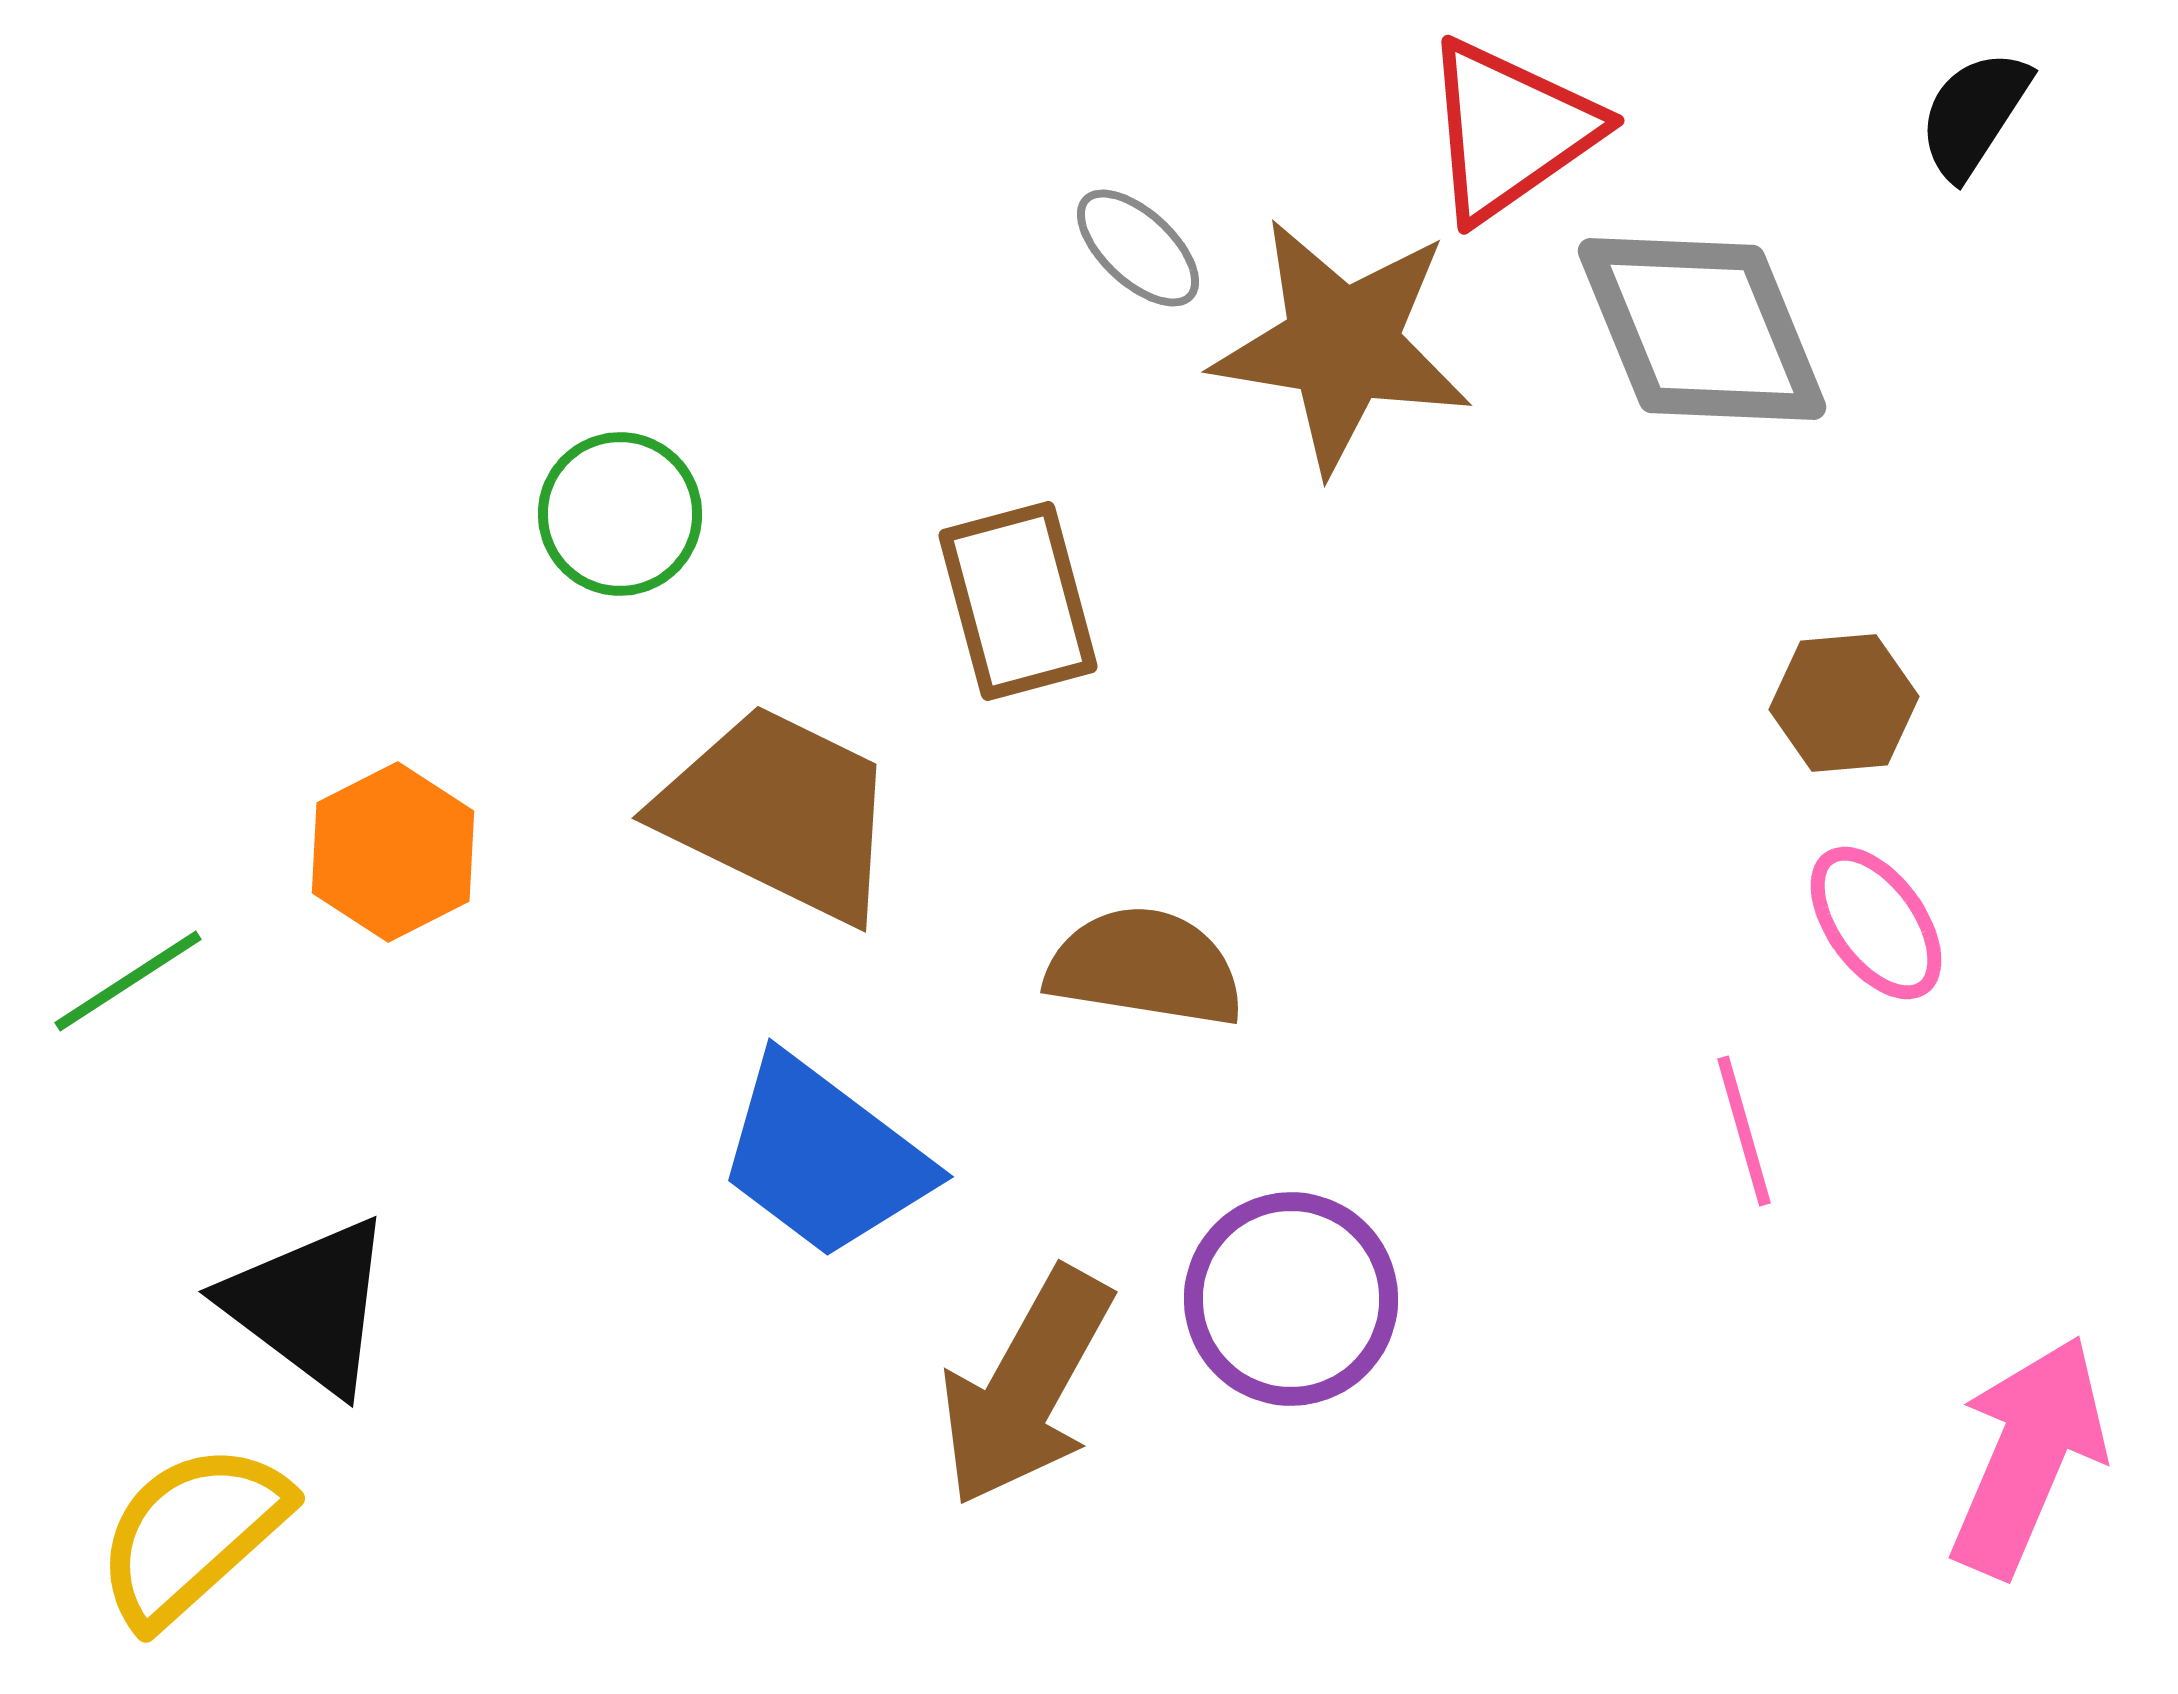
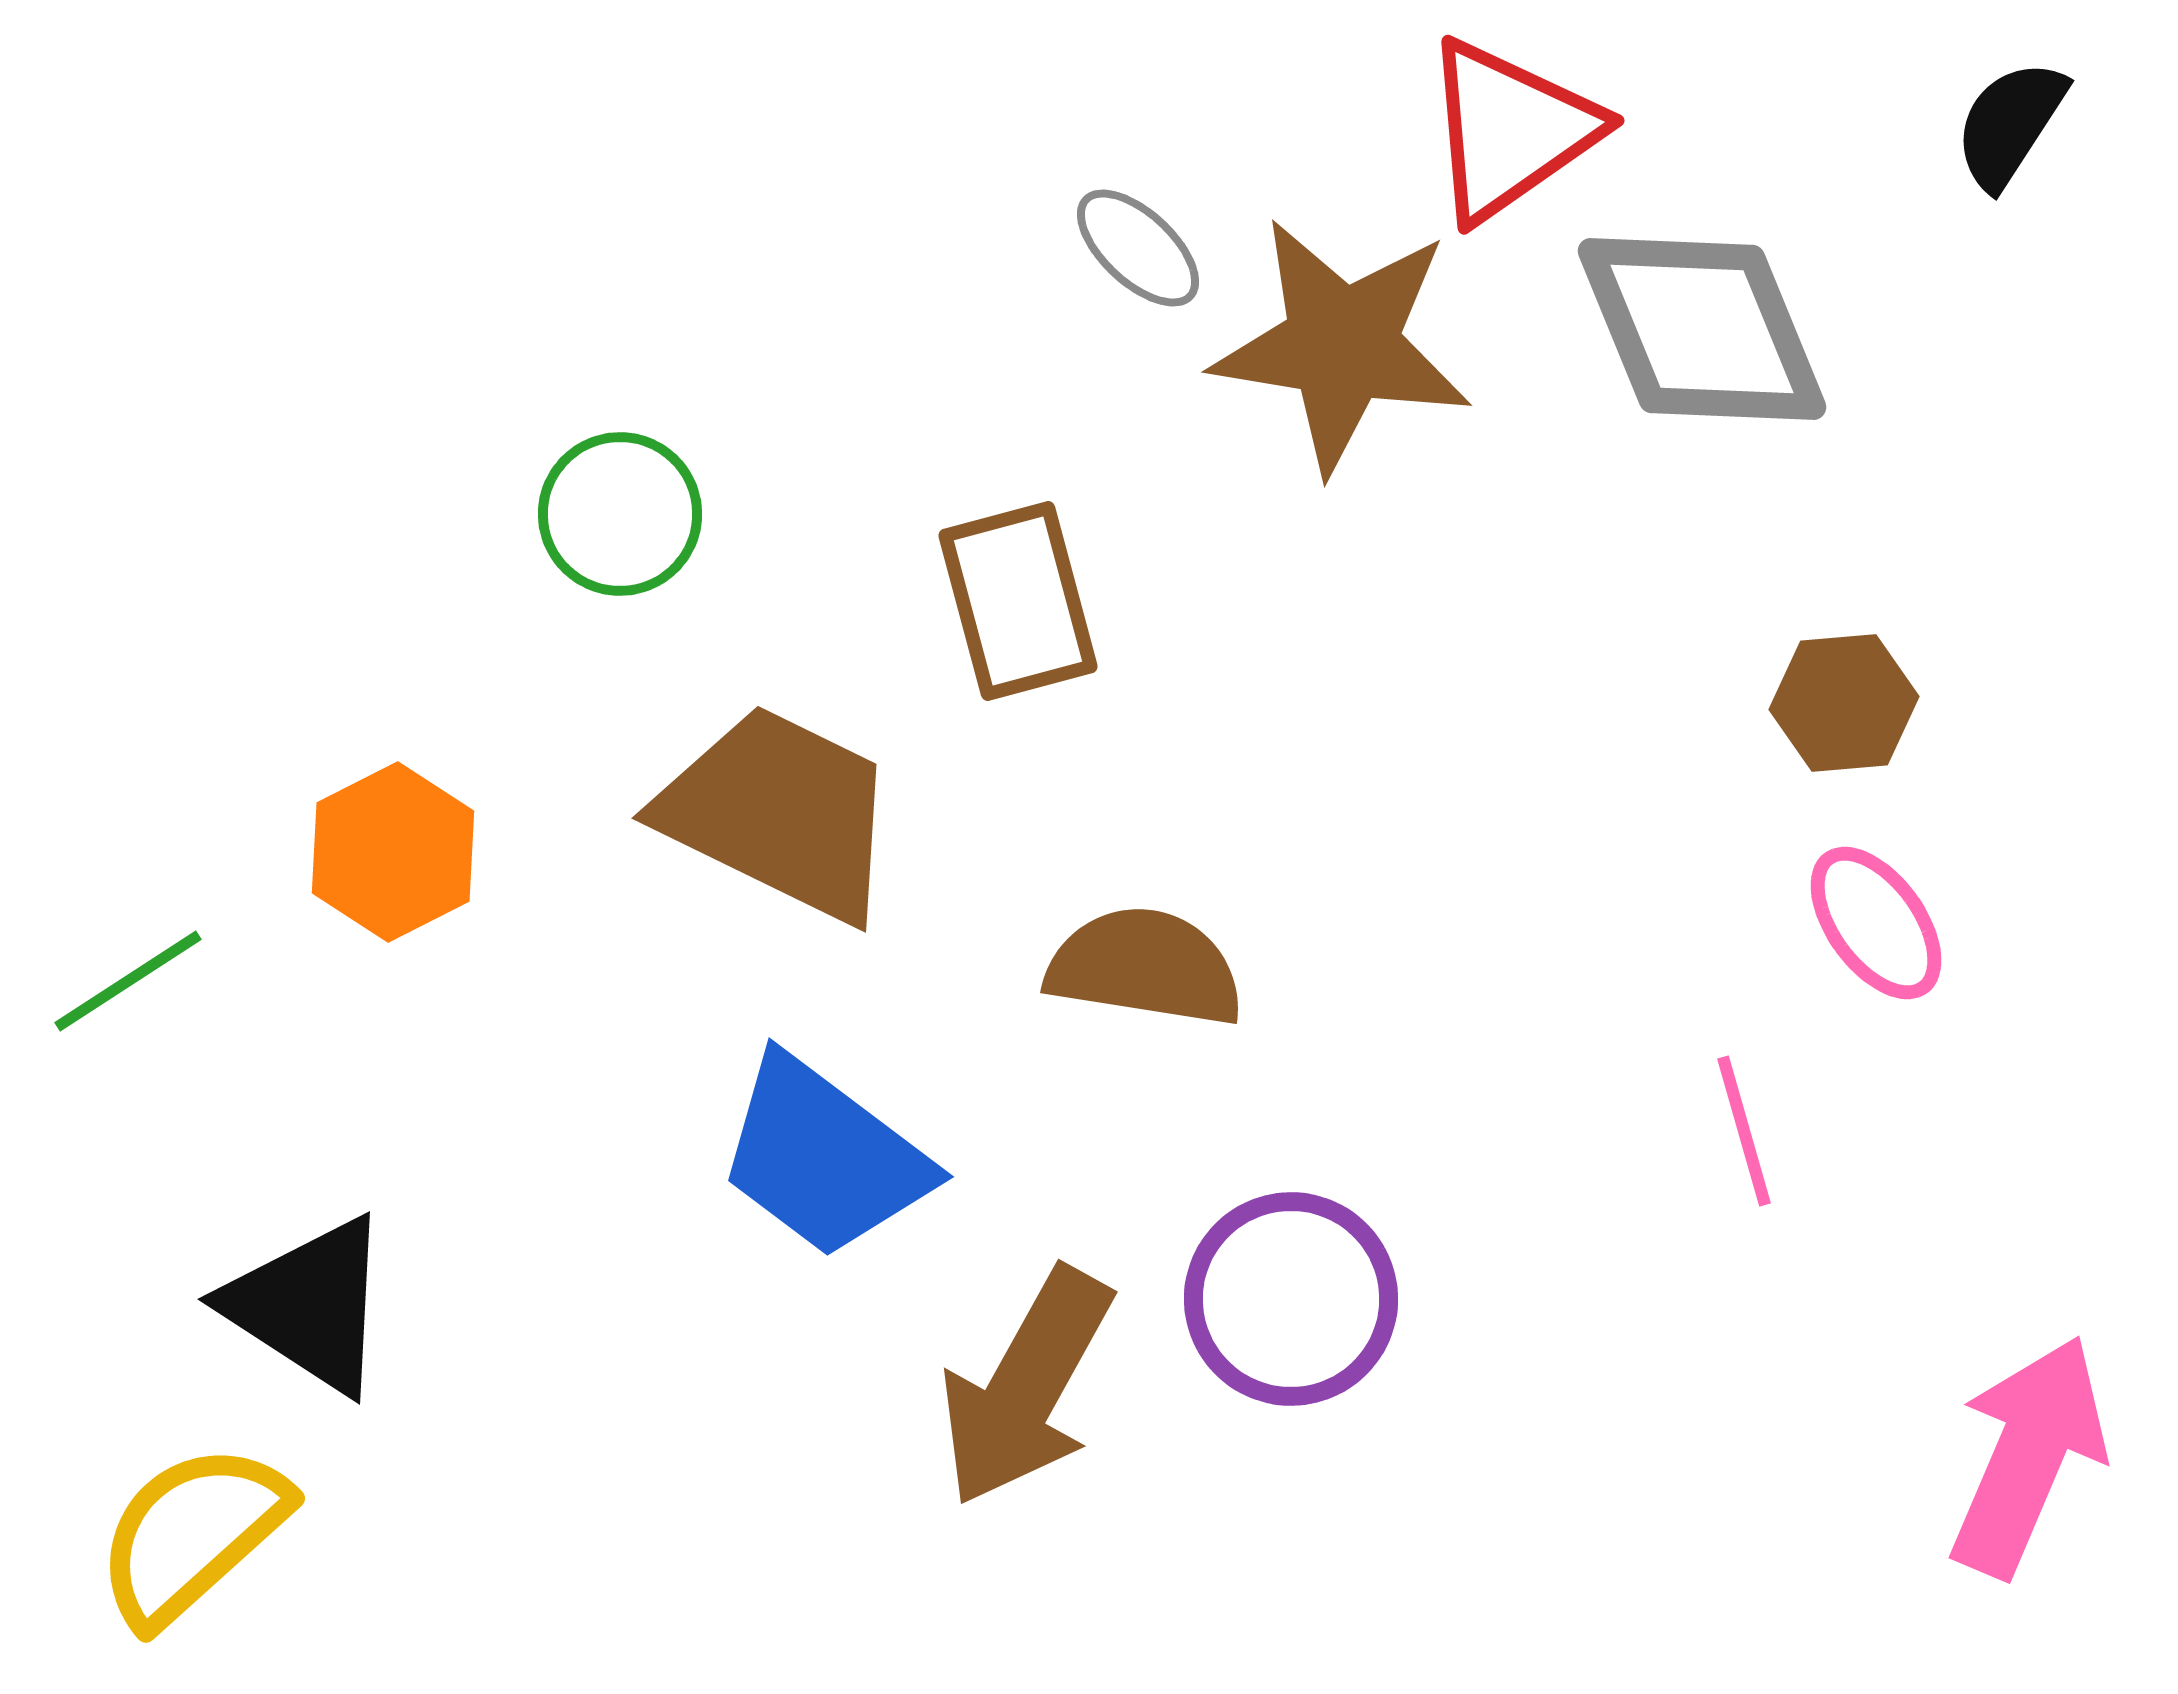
black semicircle: moved 36 px right, 10 px down
black triangle: rotated 4 degrees counterclockwise
